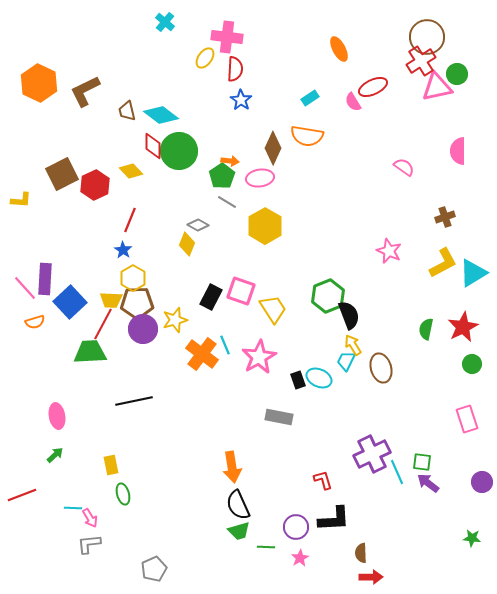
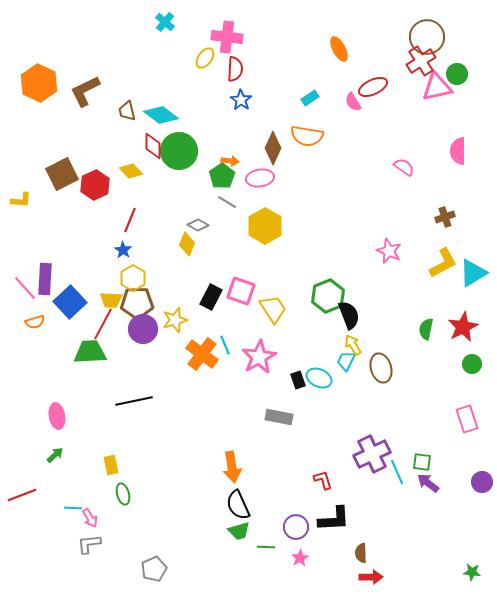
green star at (472, 538): moved 34 px down
